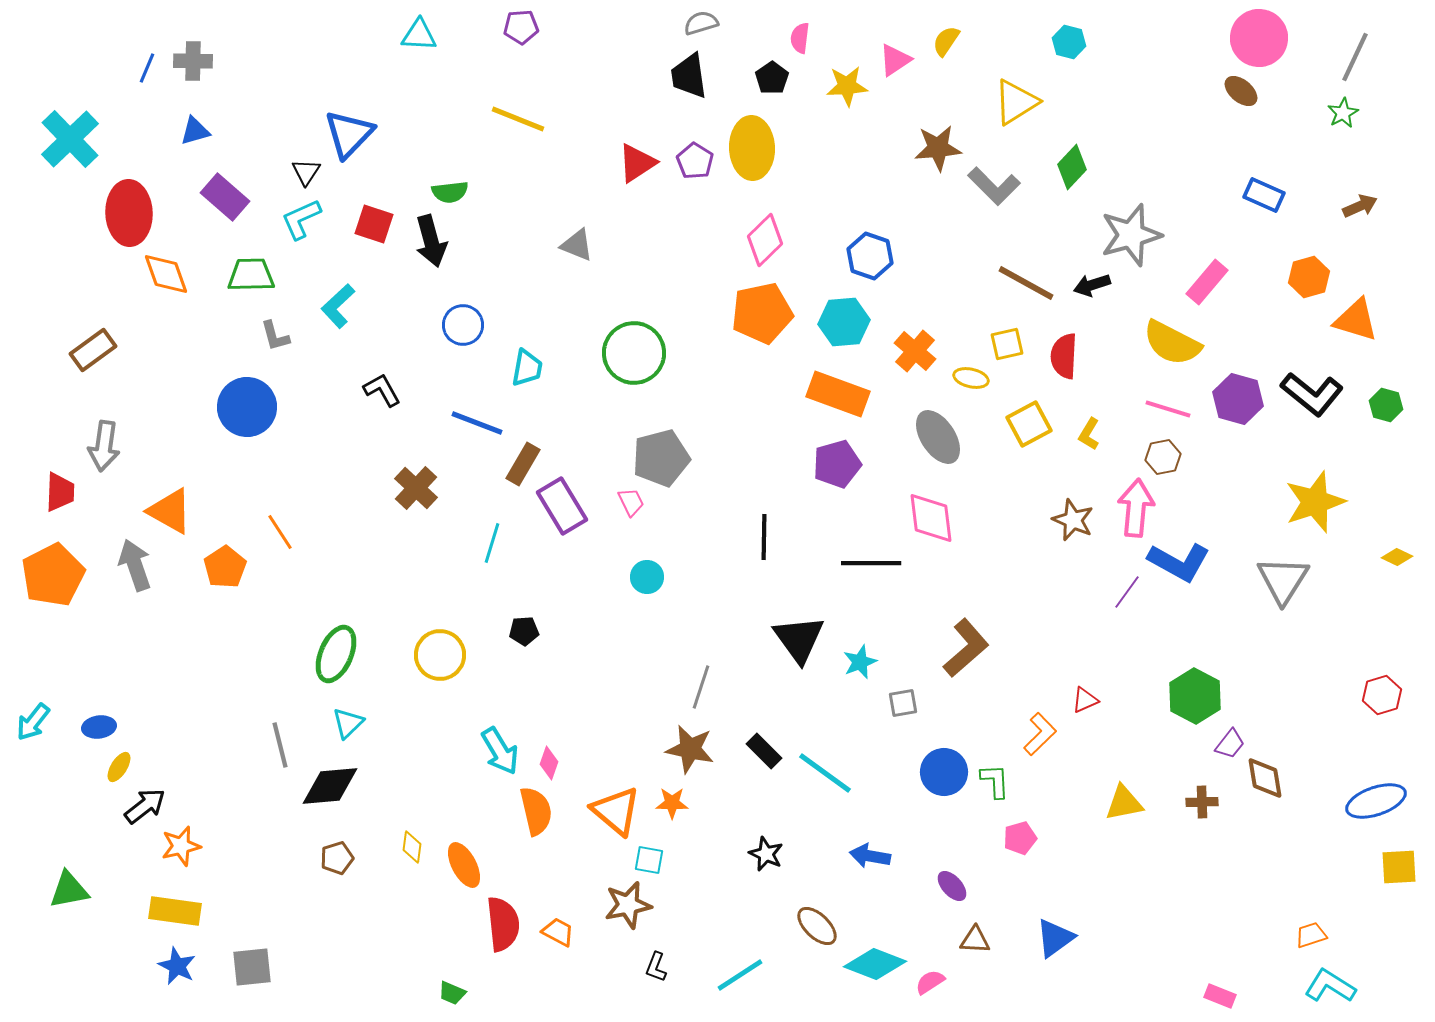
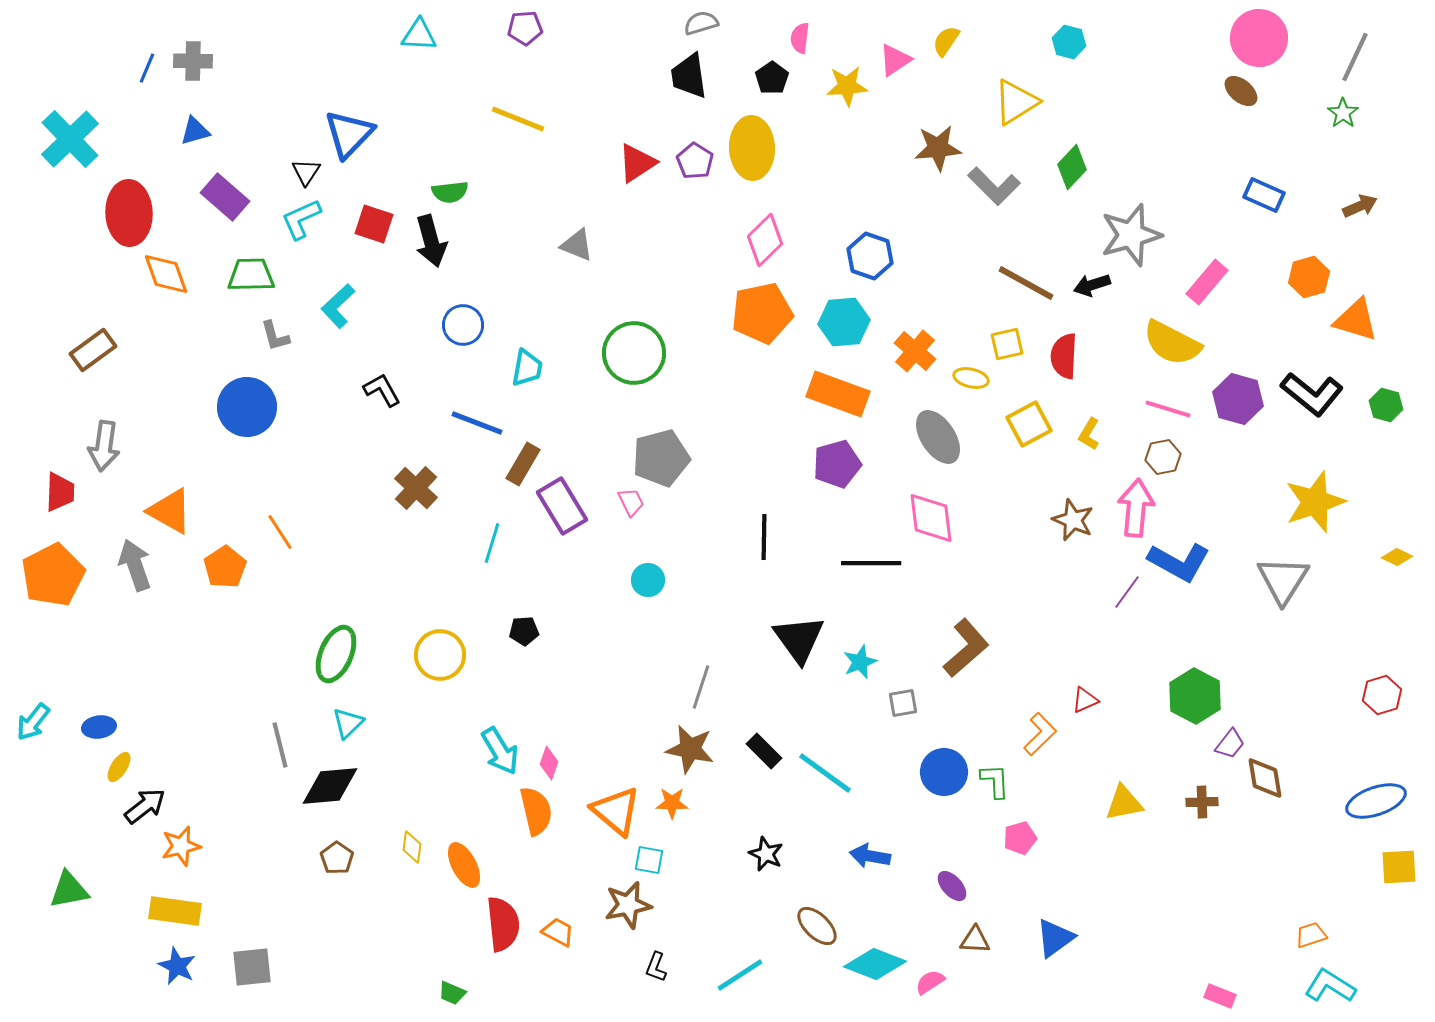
purple pentagon at (521, 27): moved 4 px right, 1 px down
green star at (1343, 113): rotated 8 degrees counterclockwise
cyan circle at (647, 577): moved 1 px right, 3 px down
brown pentagon at (337, 858): rotated 20 degrees counterclockwise
